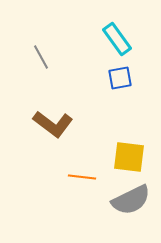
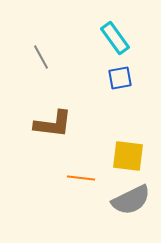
cyan rectangle: moved 2 px left, 1 px up
brown L-shape: rotated 30 degrees counterclockwise
yellow square: moved 1 px left, 1 px up
orange line: moved 1 px left, 1 px down
